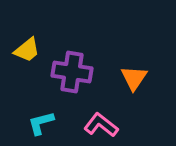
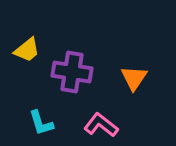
cyan L-shape: rotated 92 degrees counterclockwise
